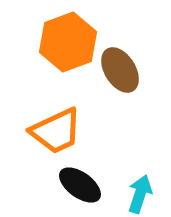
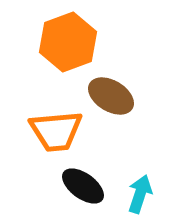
brown ellipse: moved 9 px left, 26 px down; rotated 27 degrees counterclockwise
orange trapezoid: rotated 20 degrees clockwise
black ellipse: moved 3 px right, 1 px down
